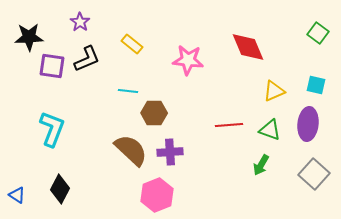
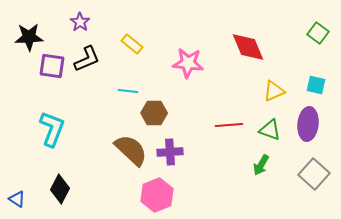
pink star: moved 3 px down
blue triangle: moved 4 px down
